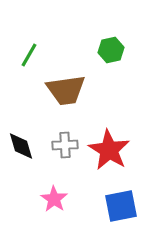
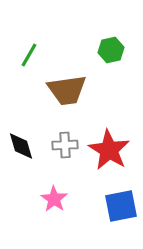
brown trapezoid: moved 1 px right
